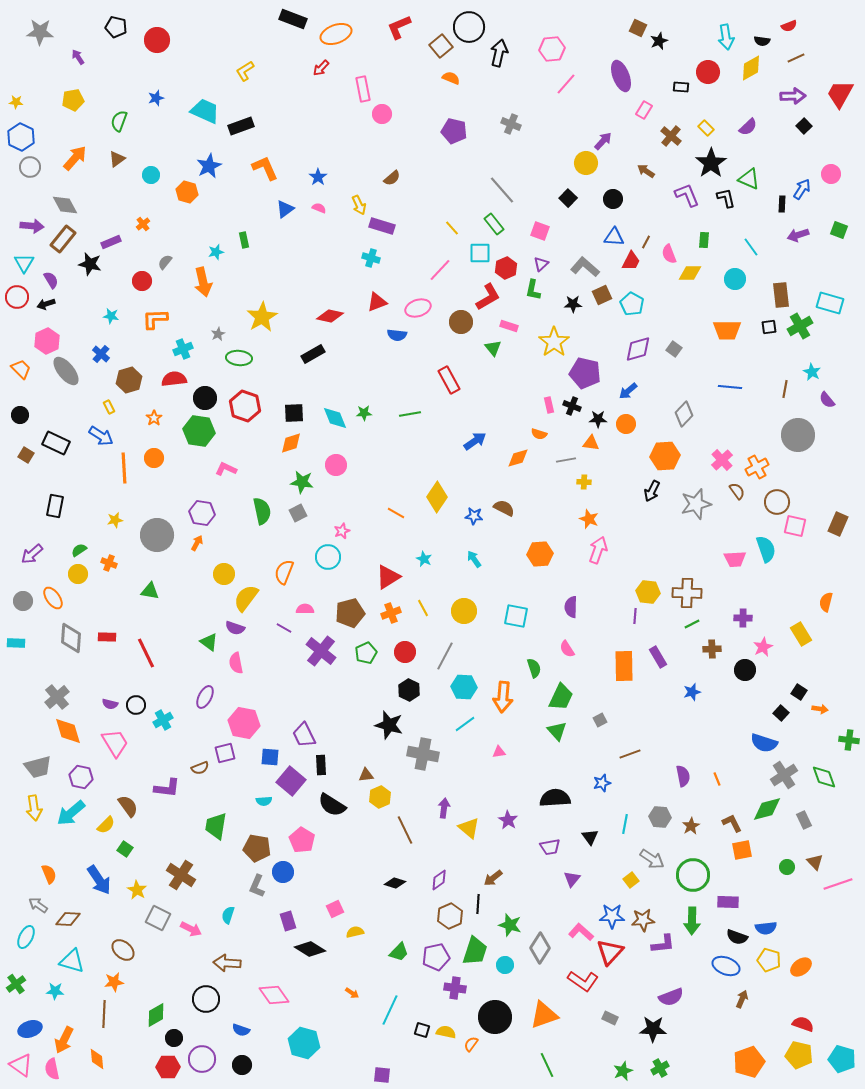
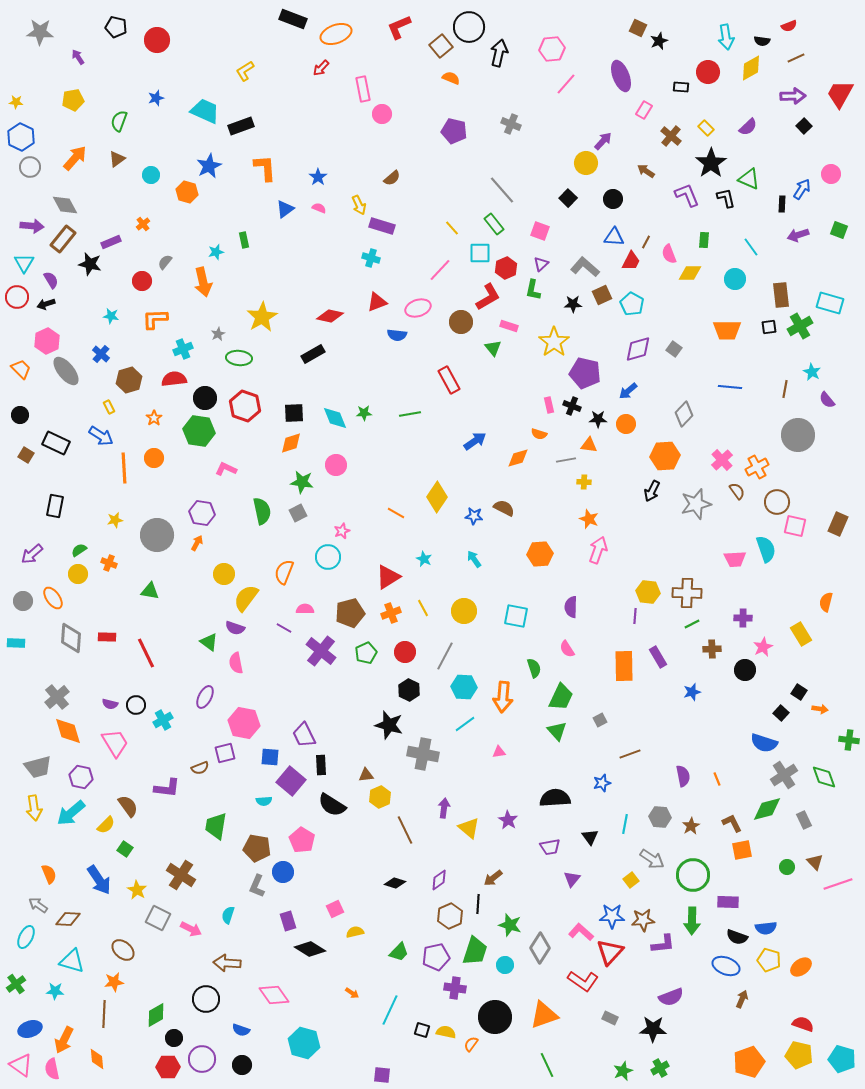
orange L-shape at (265, 168): rotated 20 degrees clockwise
orange triangle at (591, 443): moved 2 px left, 2 px down
